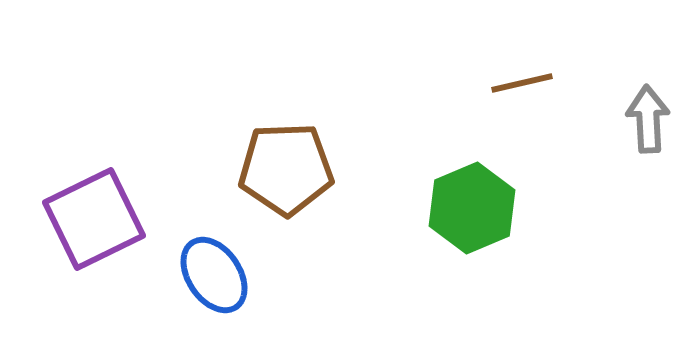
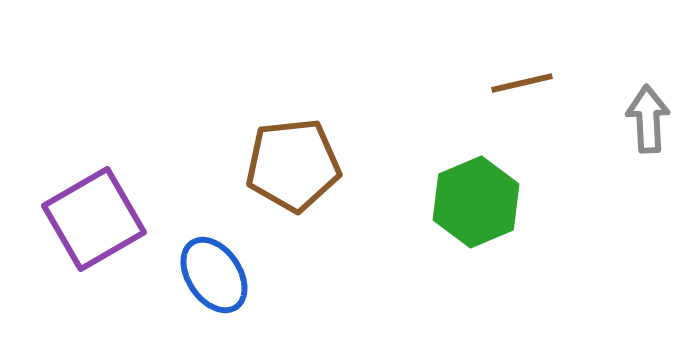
brown pentagon: moved 7 px right, 4 px up; rotated 4 degrees counterclockwise
green hexagon: moved 4 px right, 6 px up
purple square: rotated 4 degrees counterclockwise
